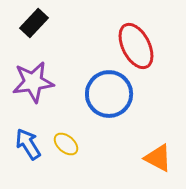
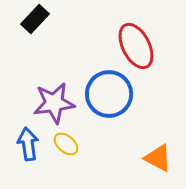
black rectangle: moved 1 px right, 4 px up
purple star: moved 21 px right, 21 px down
blue arrow: rotated 24 degrees clockwise
